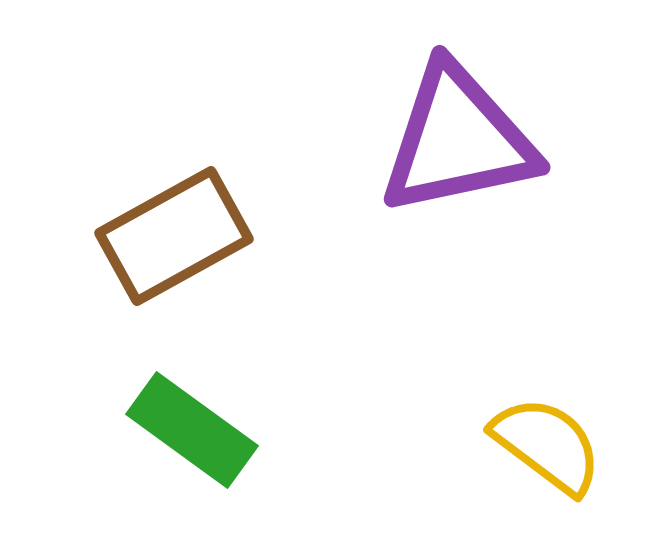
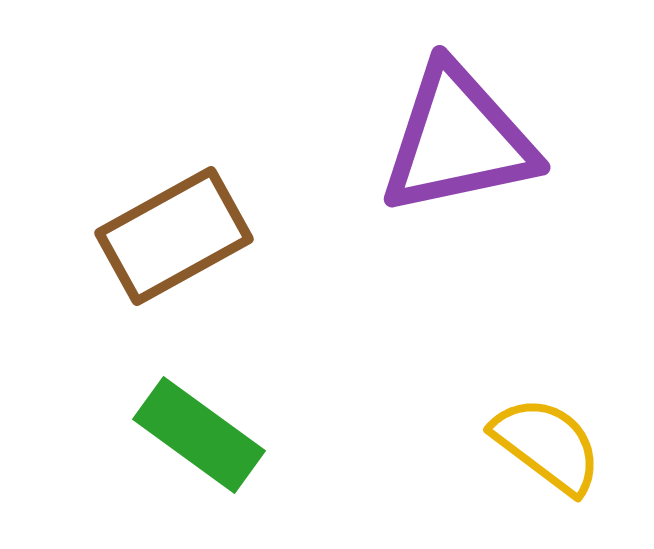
green rectangle: moved 7 px right, 5 px down
